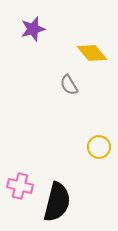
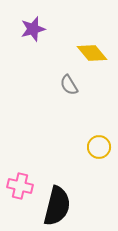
black semicircle: moved 4 px down
